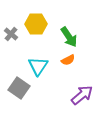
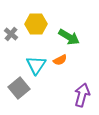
green arrow: rotated 25 degrees counterclockwise
orange semicircle: moved 8 px left
cyan triangle: moved 2 px left, 1 px up
gray square: rotated 15 degrees clockwise
purple arrow: rotated 35 degrees counterclockwise
